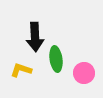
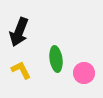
black arrow: moved 16 px left, 5 px up; rotated 24 degrees clockwise
yellow L-shape: rotated 45 degrees clockwise
